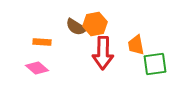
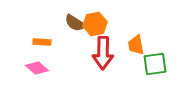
brown semicircle: moved 1 px left, 4 px up
